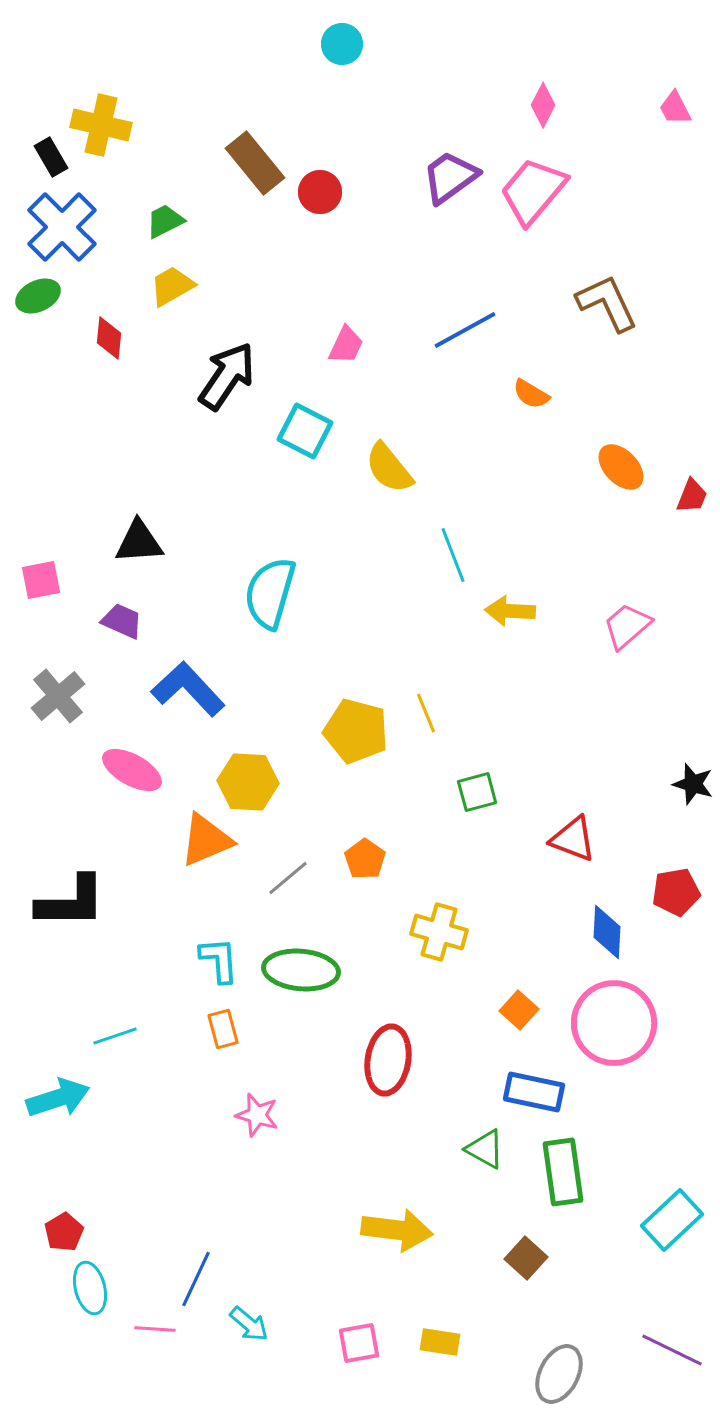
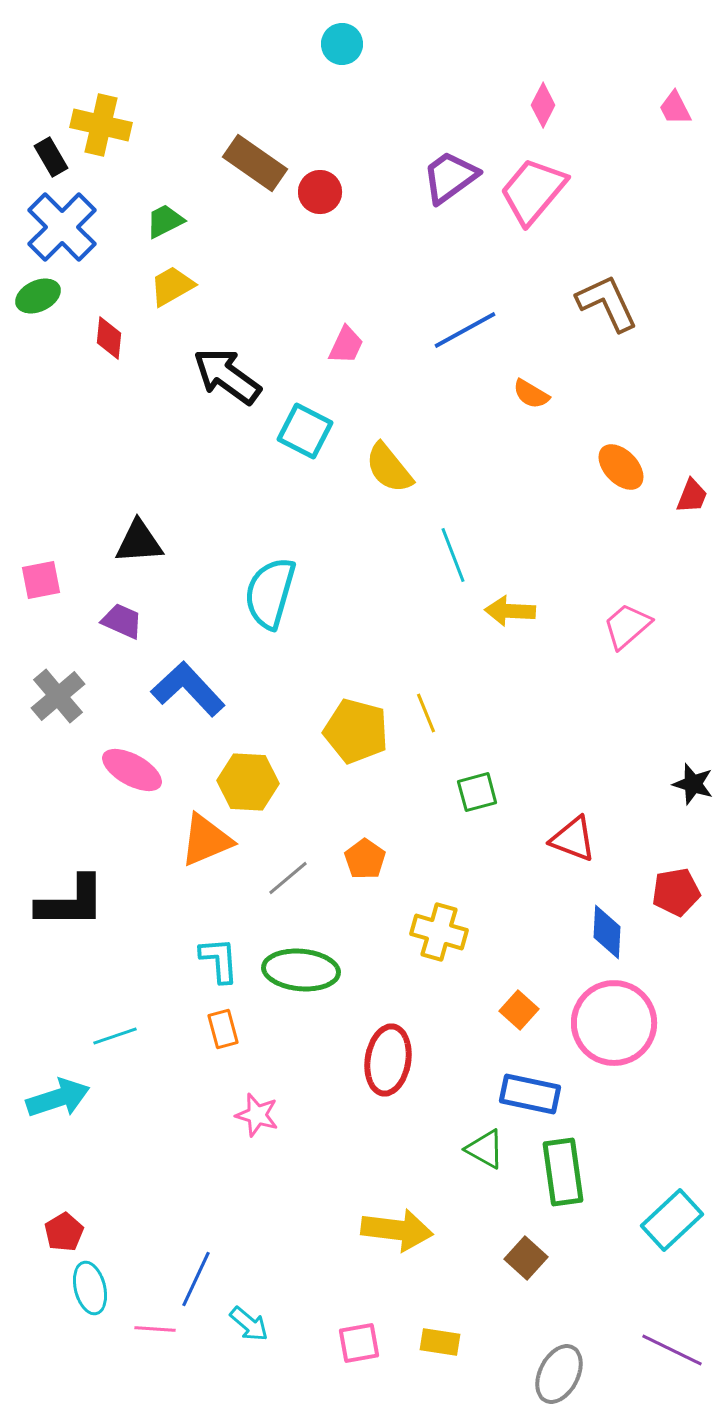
brown rectangle at (255, 163): rotated 16 degrees counterclockwise
black arrow at (227, 376): rotated 88 degrees counterclockwise
blue rectangle at (534, 1092): moved 4 px left, 2 px down
